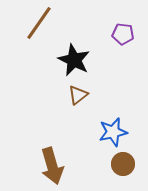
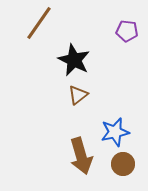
purple pentagon: moved 4 px right, 3 px up
blue star: moved 2 px right
brown arrow: moved 29 px right, 10 px up
